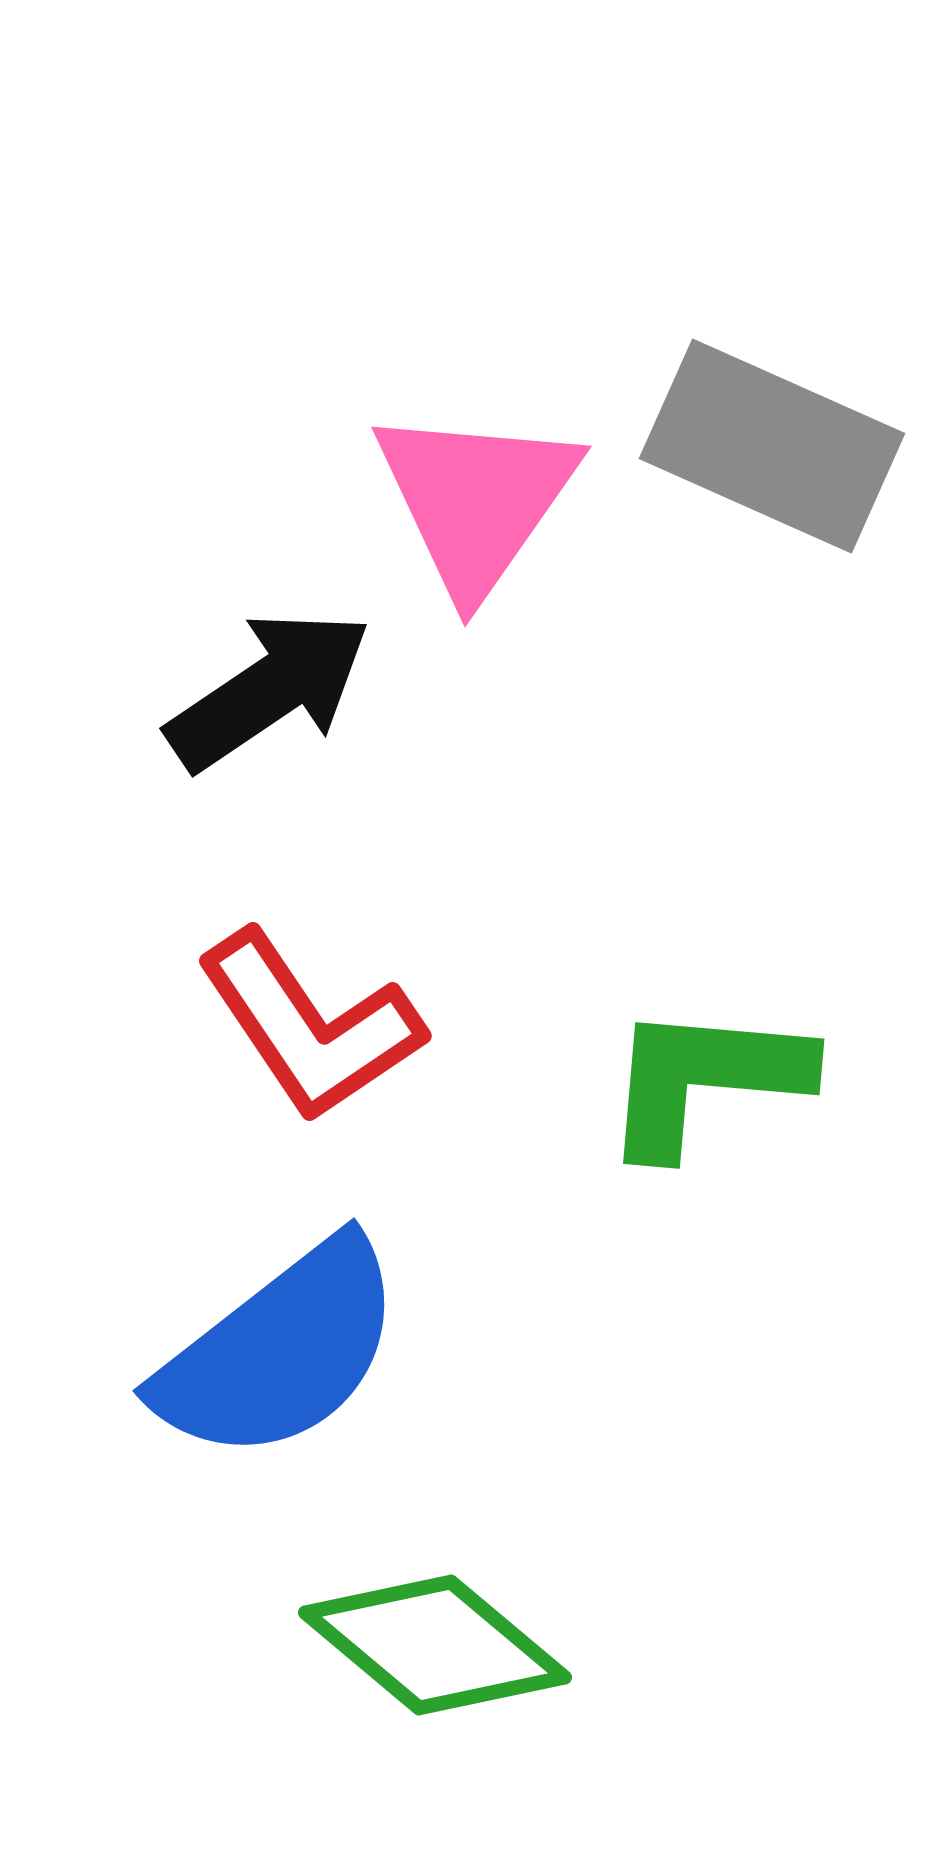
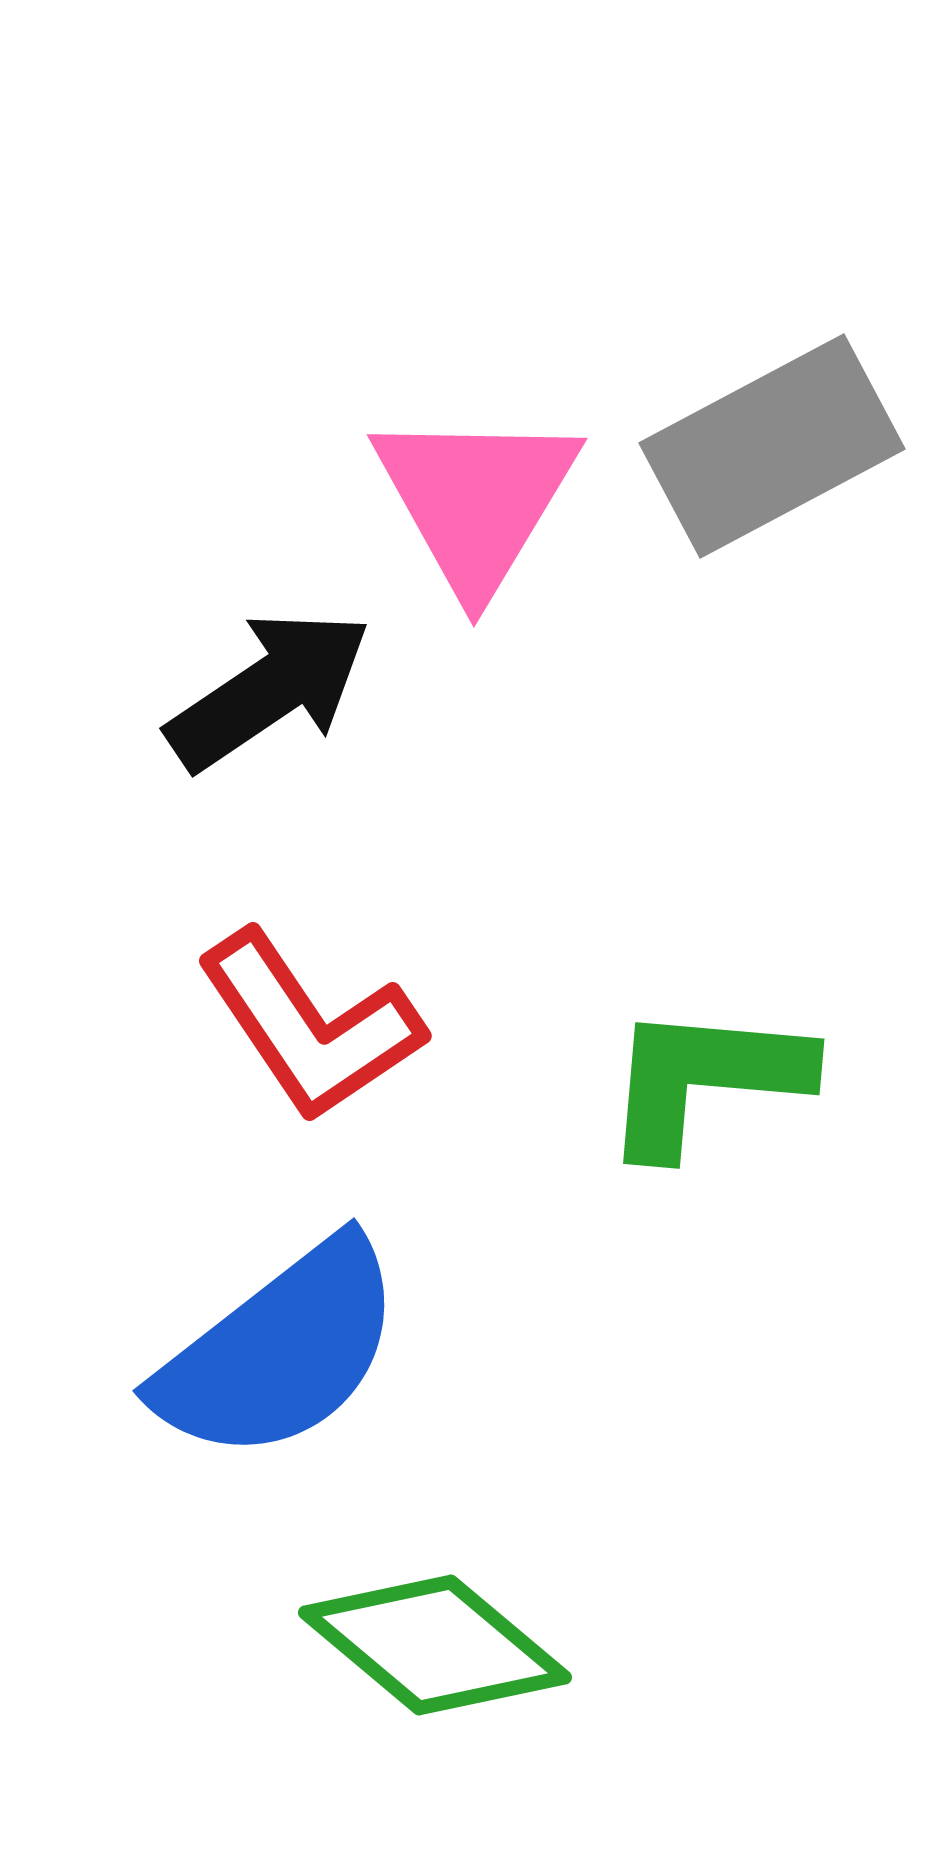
gray rectangle: rotated 52 degrees counterclockwise
pink triangle: rotated 4 degrees counterclockwise
